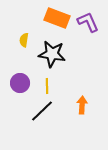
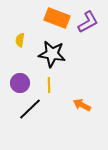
purple L-shape: rotated 85 degrees clockwise
yellow semicircle: moved 4 px left
yellow line: moved 2 px right, 1 px up
orange arrow: rotated 66 degrees counterclockwise
black line: moved 12 px left, 2 px up
